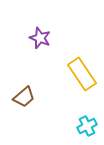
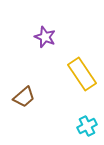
purple star: moved 5 px right, 1 px up
